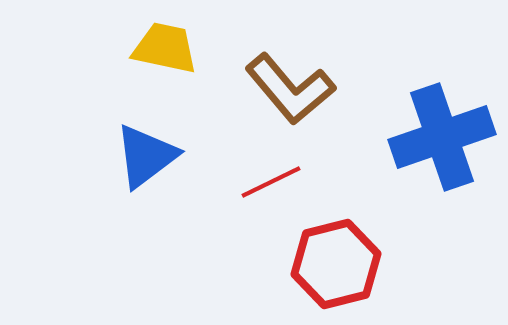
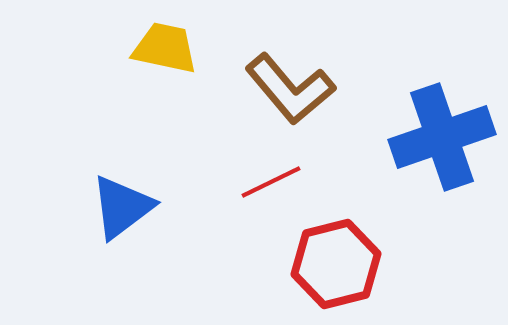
blue triangle: moved 24 px left, 51 px down
